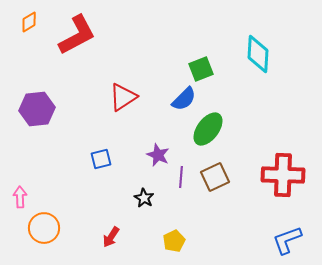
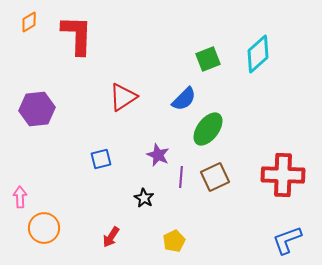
red L-shape: rotated 60 degrees counterclockwise
cyan diamond: rotated 45 degrees clockwise
green square: moved 7 px right, 10 px up
